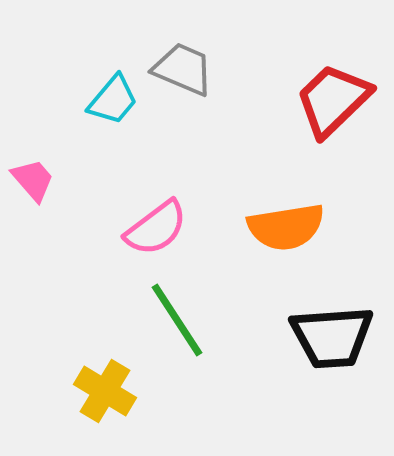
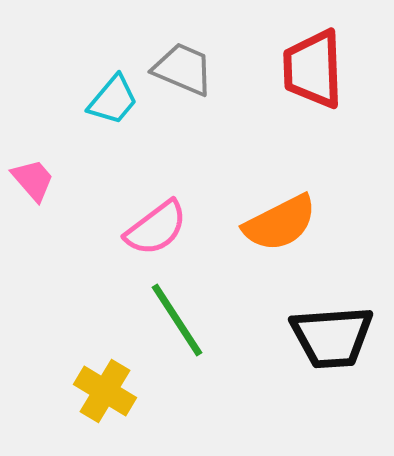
red trapezoid: moved 20 px left, 31 px up; rotated 48 degrees counterclockwise
orange semicircle: moved 6 px left, 4 px up; rotated 18 degrees counterclockwise
